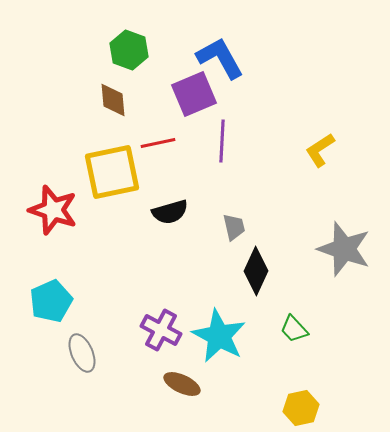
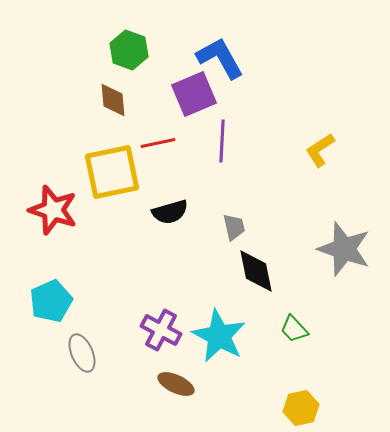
black diamond: rotated 36 degrees counterclockwise
brown ellipse: moved 6 px left
